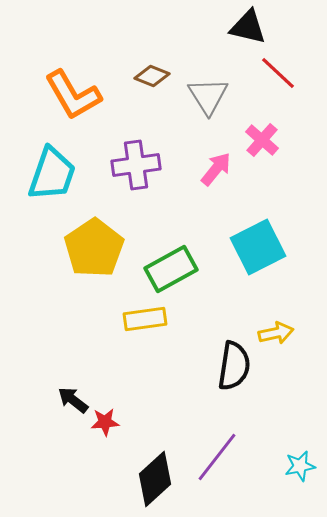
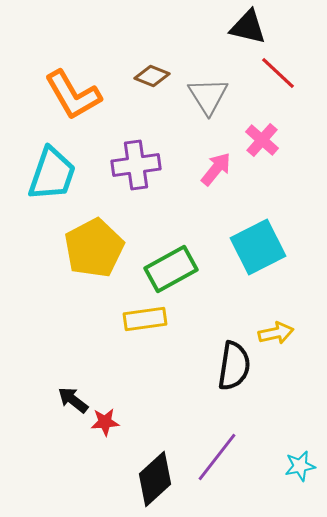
yellow pentagon: rotated 6 degrees clockwise
